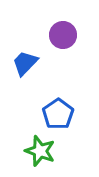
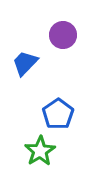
green star: rotated 20 degrees clockwise
